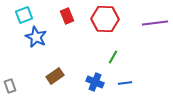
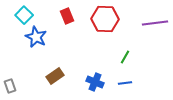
cyan square: rotated 24 degrees counterclockwise
green line: moved 12 px right
